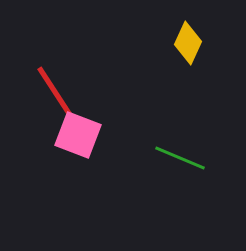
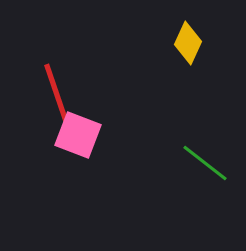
red line: rotated 14 degrees clockwise
green line: moved 25 px right, 5 px down; rotated 15 degrees clockwise
